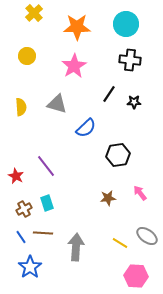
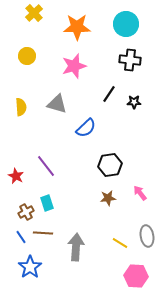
pink star: rotated 15 degrees clockwise
black hexagon: moved 8 px left, 10 px down
brown cross: moved 2 px right, 3 px down
gray ellipse: rotated 45 degrees clockwise
